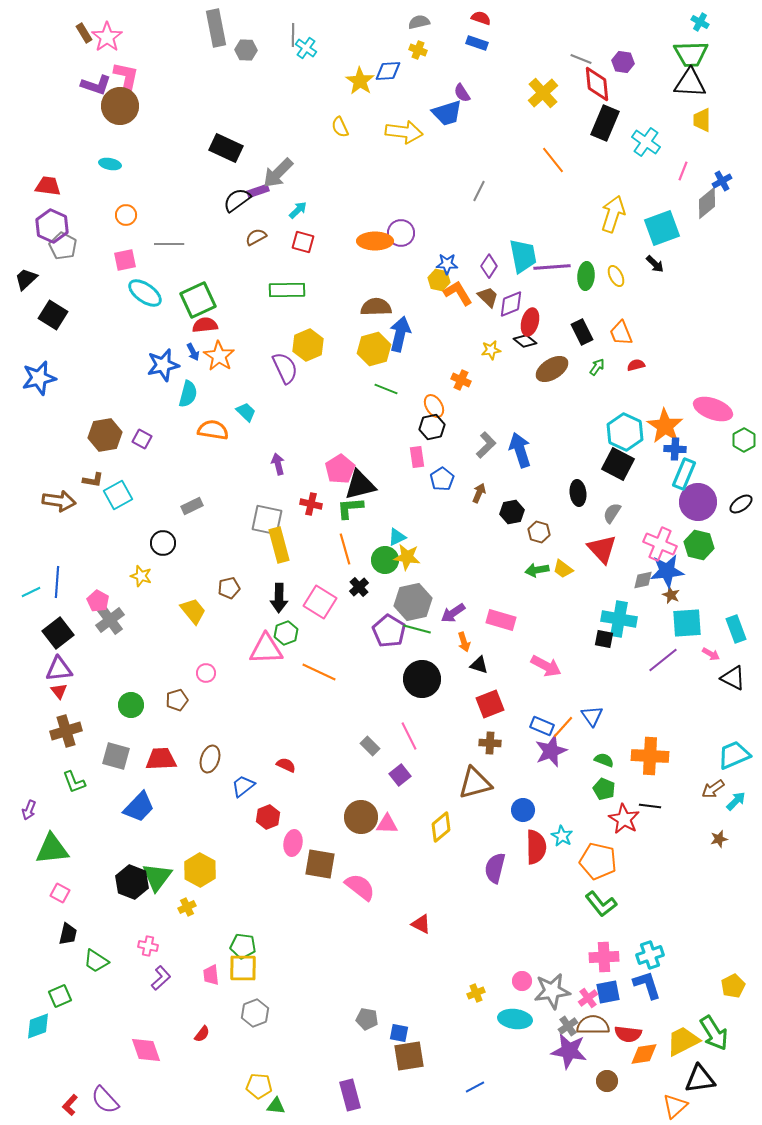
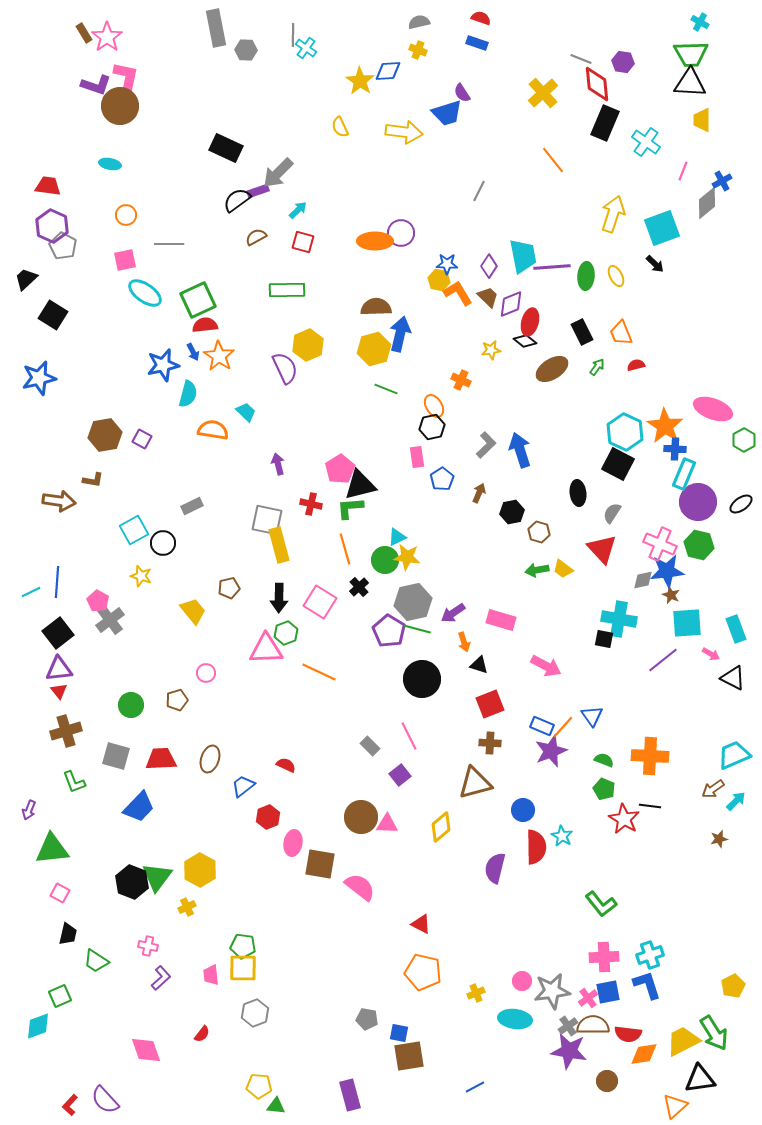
cyan square at (118, 495): moved 16 px right, 35 px down
orange pentagon at (598, 861): moved 175 px left, 111 px down
